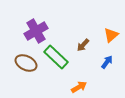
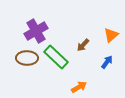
brown ellipse: moved 1 px right, 5 px up; rotated 25 degrees counterclockwise
